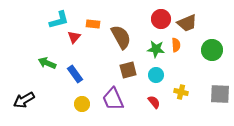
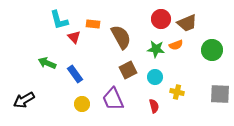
cyan L-shape: rotated 90 degrees clockwise
red triangle: rotated 24 degrees counterclockwise
orange semicircle: rotated 72 degrees clockwise
brown square: rotated 12 degrees counterclockwise
cyan circle: moved 1 px left, 2 px down
yellow cross: moved 4 px left
red semicircle: moved 4 px down; rotated 24 degrees clockwise
